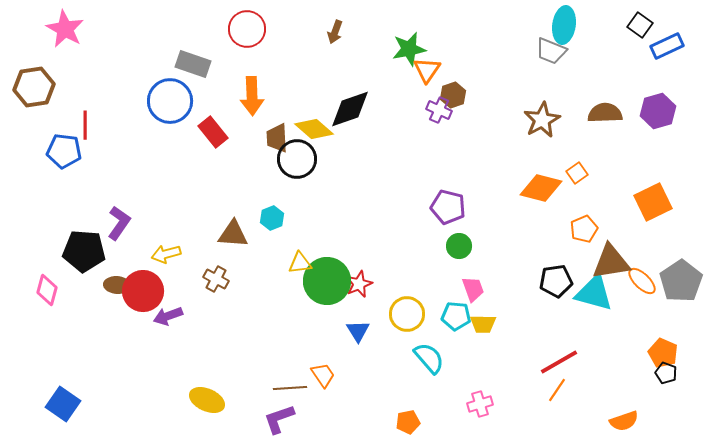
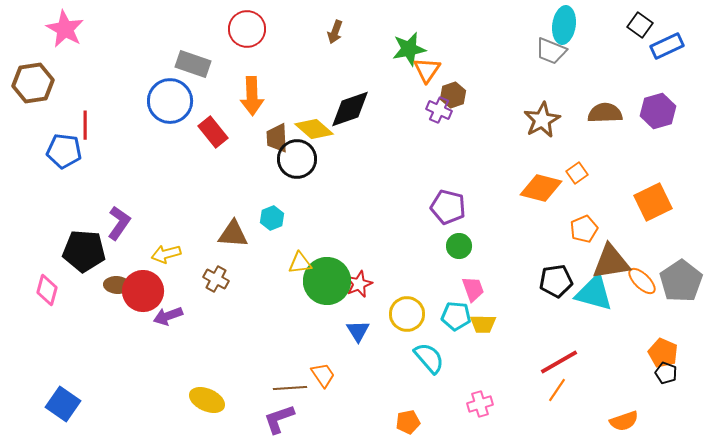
brown hexagon at (34, 87): moved 1 px left, 4 px up
